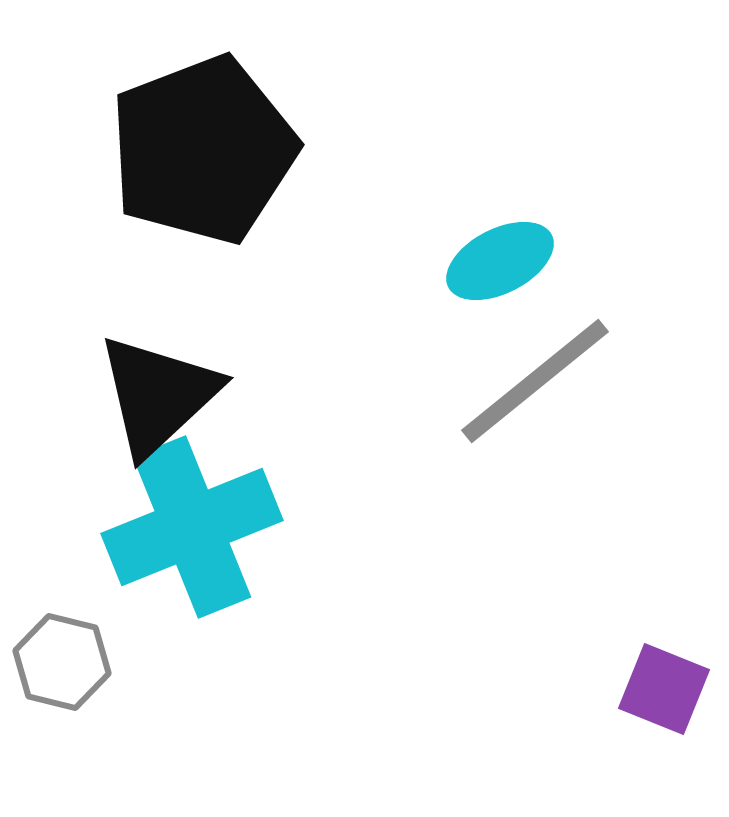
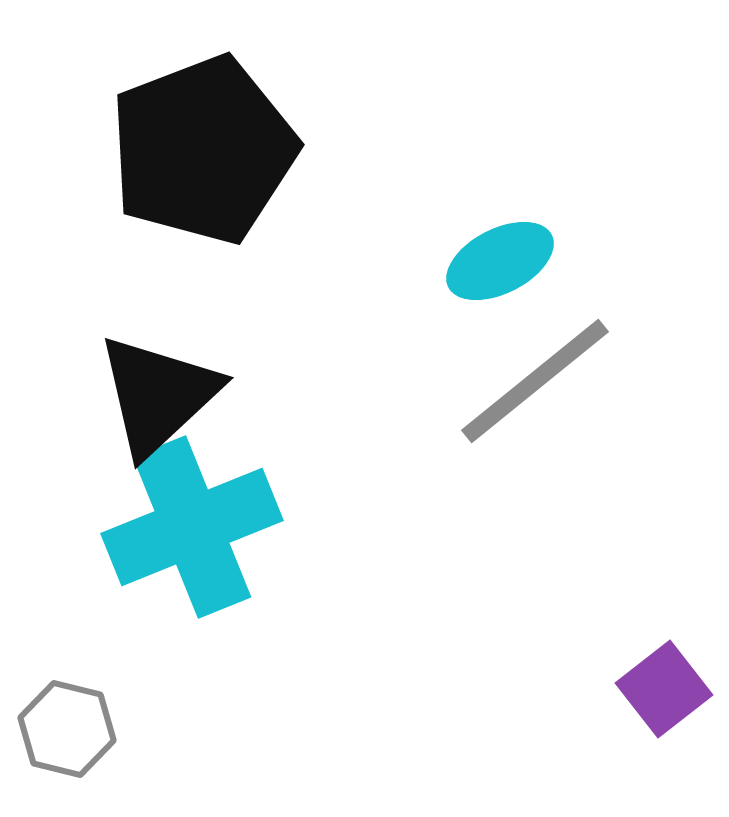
gray hexagon: moved 5 px right, 67 px down
purple square: rotated 30 degrees clockwise
